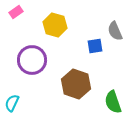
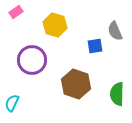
green semicircle: moved 4 px right, 8 px up; rotated 20 degrees clockwise
